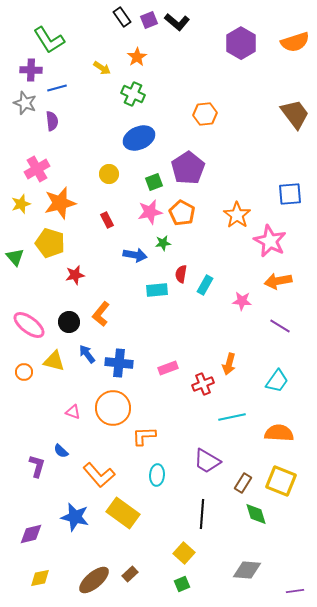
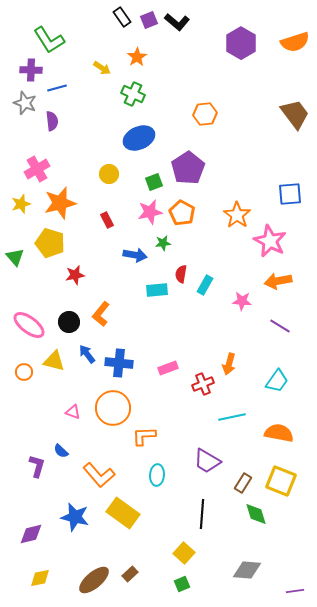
orange semicircle at (279, 433): rotated 8 degrees clockwise
